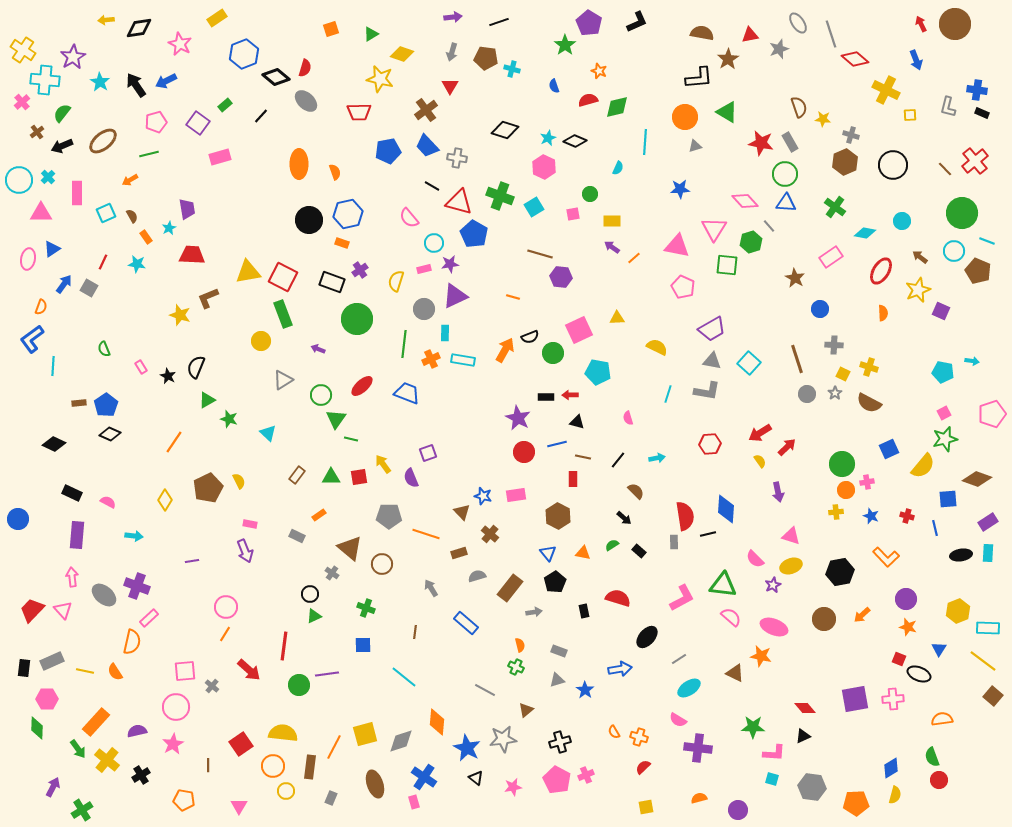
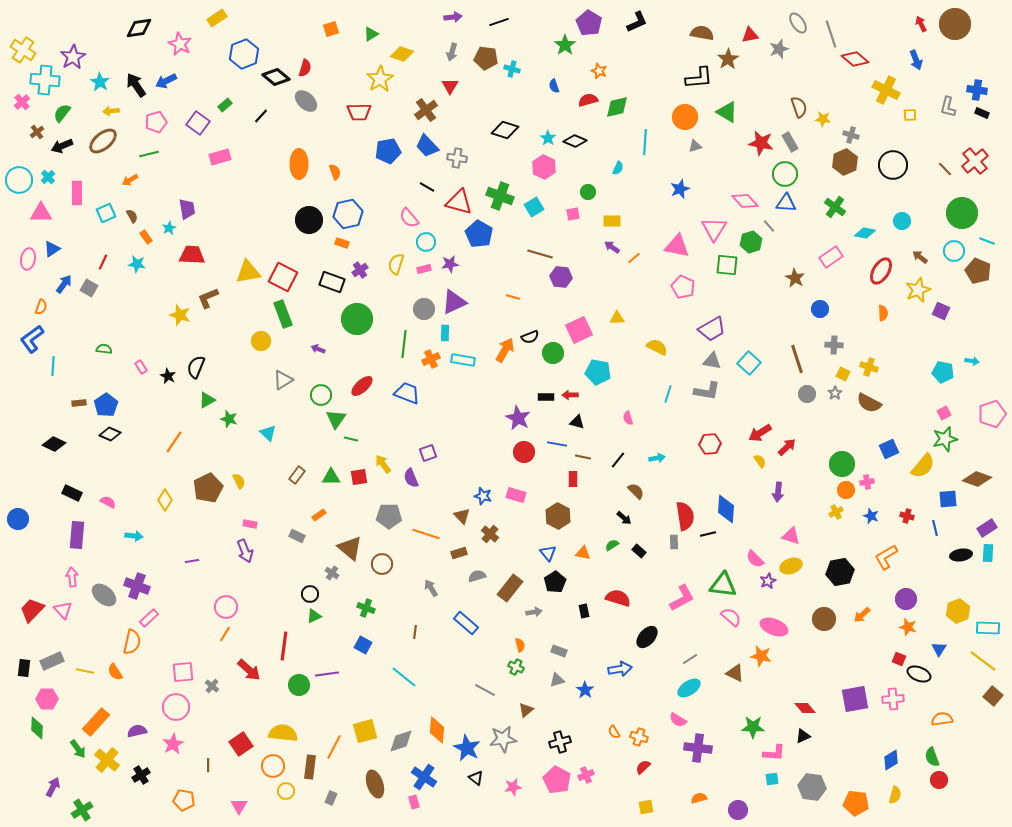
yellow arrow at (106, 20): moved 5 px right, 91 px down
yellow star at (380, 79): rotated 28 degrees clockwise
cyan star at (548, 138): rotated 14 degrees counterclockwise
black line at (432, 186): moved 5 px left, 1 px down
blue star at (680, 189): rotated 18 degrees counterclockwise
green circle at (590, 194): moved 2 px left, 2 px up
blue pentagon at (474, 234): moved 5 px right
cyan circle at (434, 243): moved 8 px left, 1 px up
yellow semicircle at (396, 281): moved 17 px up
purple triangle at (455, 296): moved 1 px left, 6 px down
green semicircle at (104, 349): rotated 119 degrees clockwise
blue line at (557, 444): rotated 24 degrees clockwise
purple arrow at (778, 492): rotated 18 degrees clockwise
pink rectangle at (516, 495): rotated 24 degrees clockwise
brown triangle at (462, 512): moved 4 px down
yellow cross at (836, 512): rotated 24 degrees counterclockwise
purple rectangle at (988, 522): moved 1 px left, 6 px down
orange L-shape at (886, 557): rotated 104 degrees clockwise
purple star at (773, 585): moved 5 px left, 4 px up
blue square at (363, 645): rotated 30 degrees clockwise
gray line at (679, 659): moved 11 px right
pink square at (185, 671): moved 2 px left, 1 px down
orange diamond at (437, 722): moved 8 px down
yellow square at (365, 734): moved 3 px up
blue diamond at (891, 768): moved 8 px up
cyan square at (772, 779): rotated 24 degrees counterclockwise
orange pentagon at (856, 803): rotated 10 degrees clockwise
